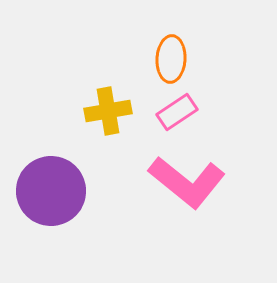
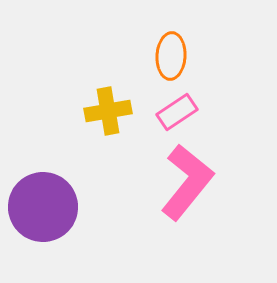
orange ellipse: moved 3 px up
pink L-shape: rotated 90 degrees counterclockwise
purple circle: moved 8 px left, 16 px down
